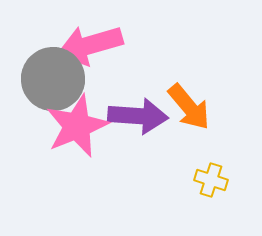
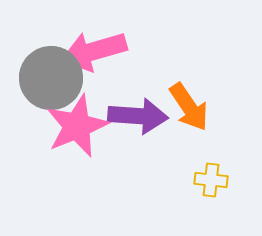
pink arrow: moved 4 px right, 6 px down
gray circle: moved 2 px left, 1 px up
orange arrow: rotated 6 degrees clockwise
yellow cross: rotated 12 degrees counterclockwise
